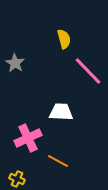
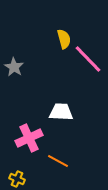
gray star: moved 1 px left, 4 px down
pink line: moved 12 px up
pink cross: moved 1 px right
